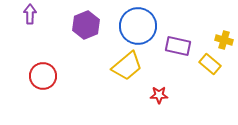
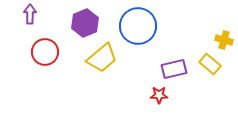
purple hexagon: moved 1 px left, 2 px up
purple rectangle: moved 4 px left, 23 px down; rotated 25 degrees counterclockwise
yellow trapezoid: moved 25 px left, 8 px up
red circle: moved 2 px right, 24 px up
